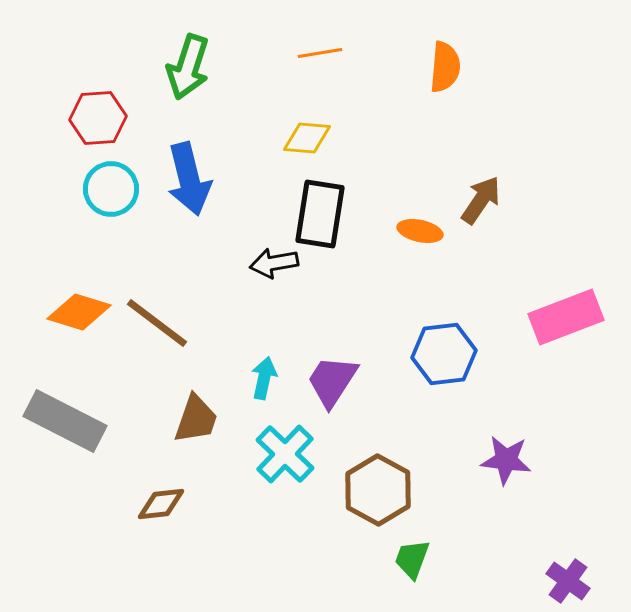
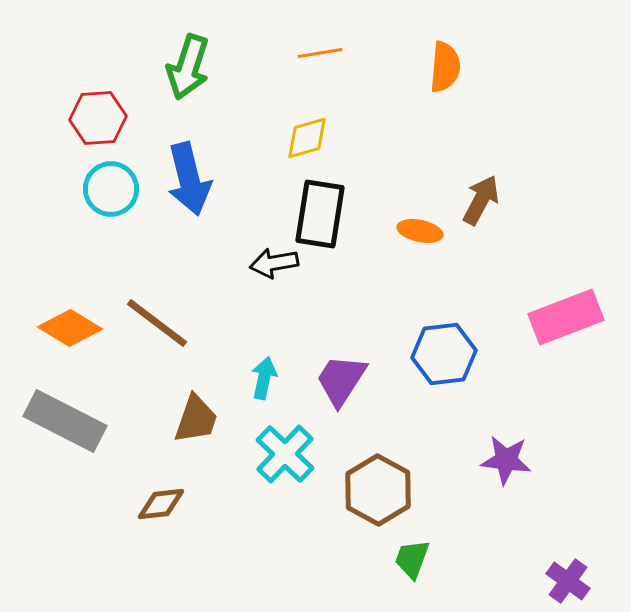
yellow diamond: rotated 21 degrees counterclockwise
brown arrow: rotated 6 degrees counterclockwise
orange diamond: moved 9 px left, 16 px down; rotated 14 degrees clockwise
purple trapezoid: moved 9 px right, 1 px up
